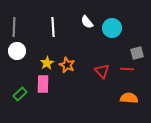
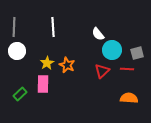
white semicircle: moved 11 px right, 12 px down
cyan circle: moved 22 px down
red triangle: rotated 28 degrees clockwise
